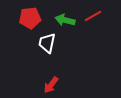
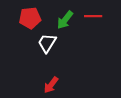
red line: rotated 30 degrees clockwise
green arrow: rotated 66 degrees counterclockwise
white trapezoid: rotated 20 degrees clockwise
